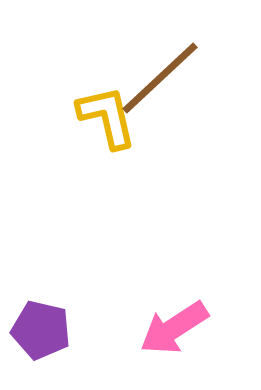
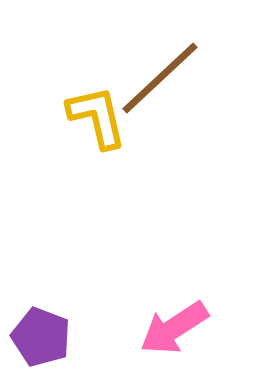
yellow L-shape: moved 10 px left
purple pentagon: moved 7 px down; rotated 8 degrees clockwise
